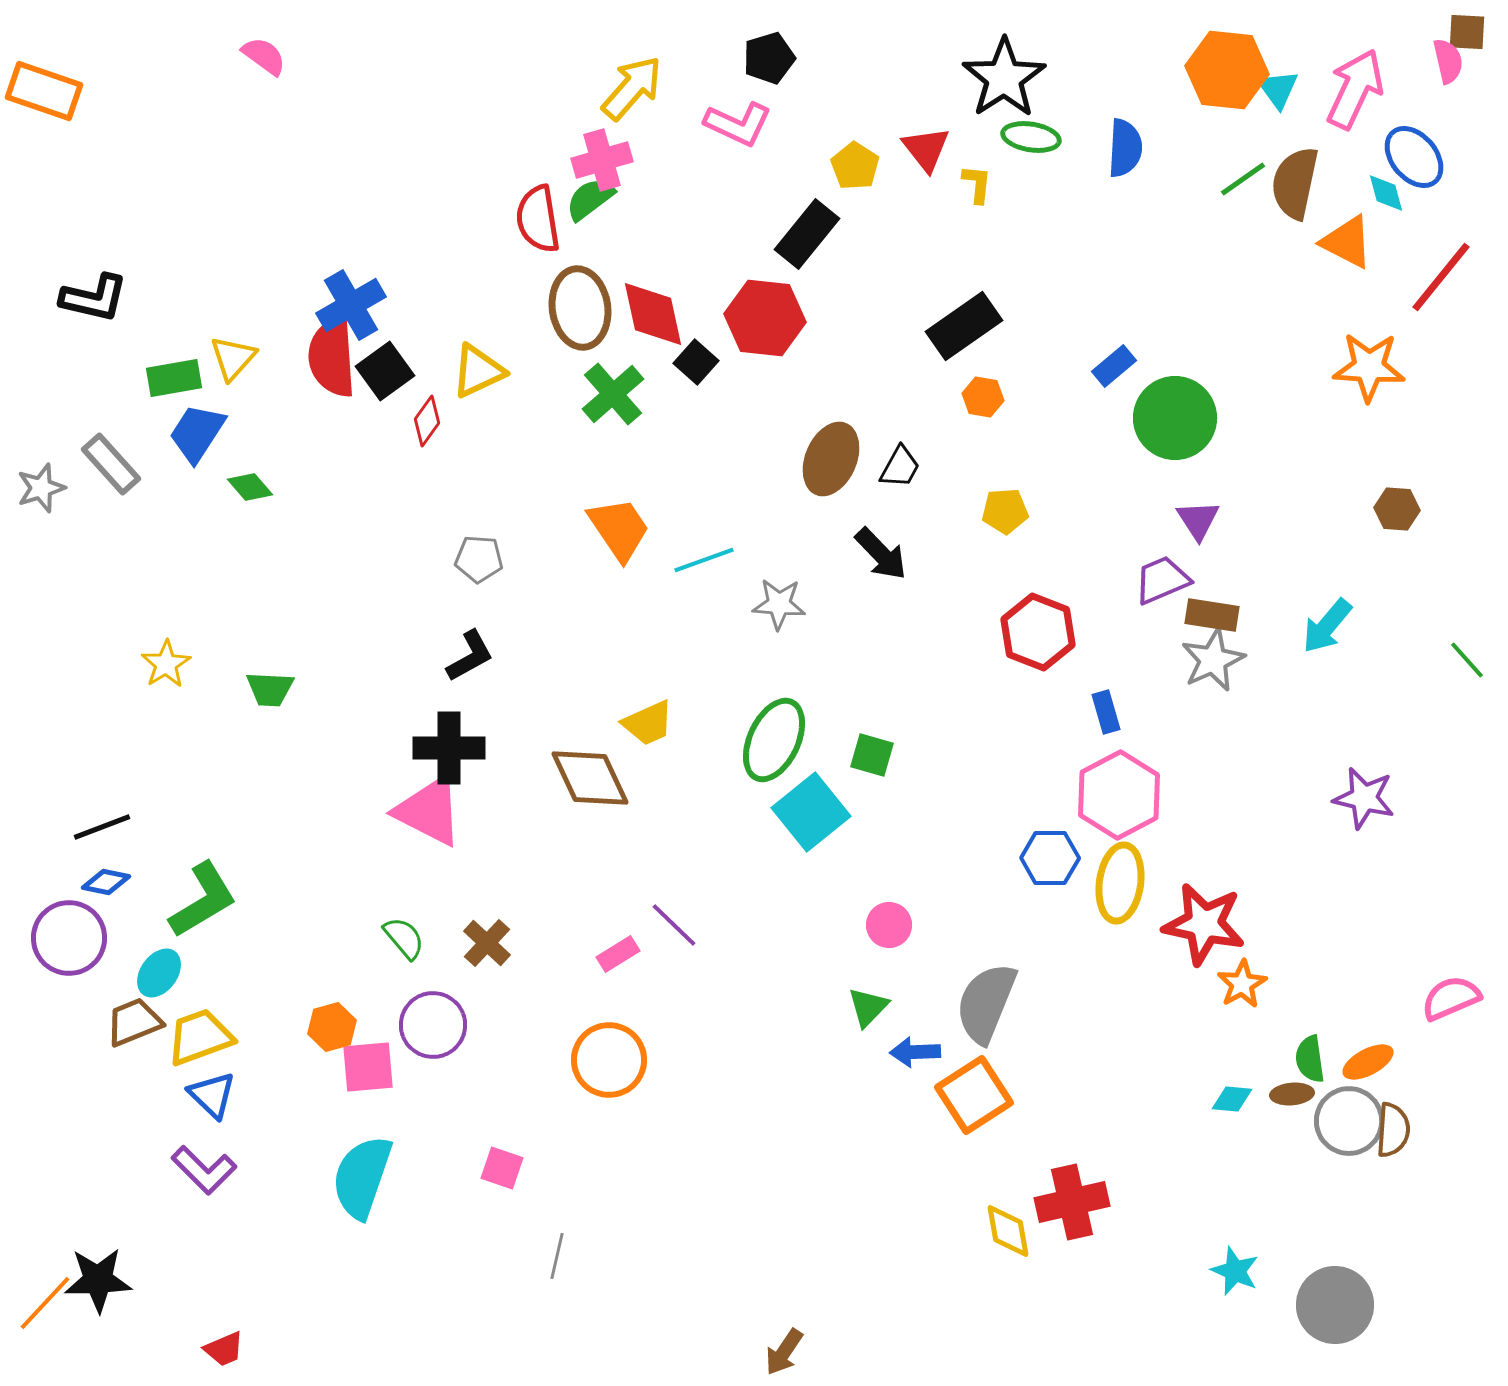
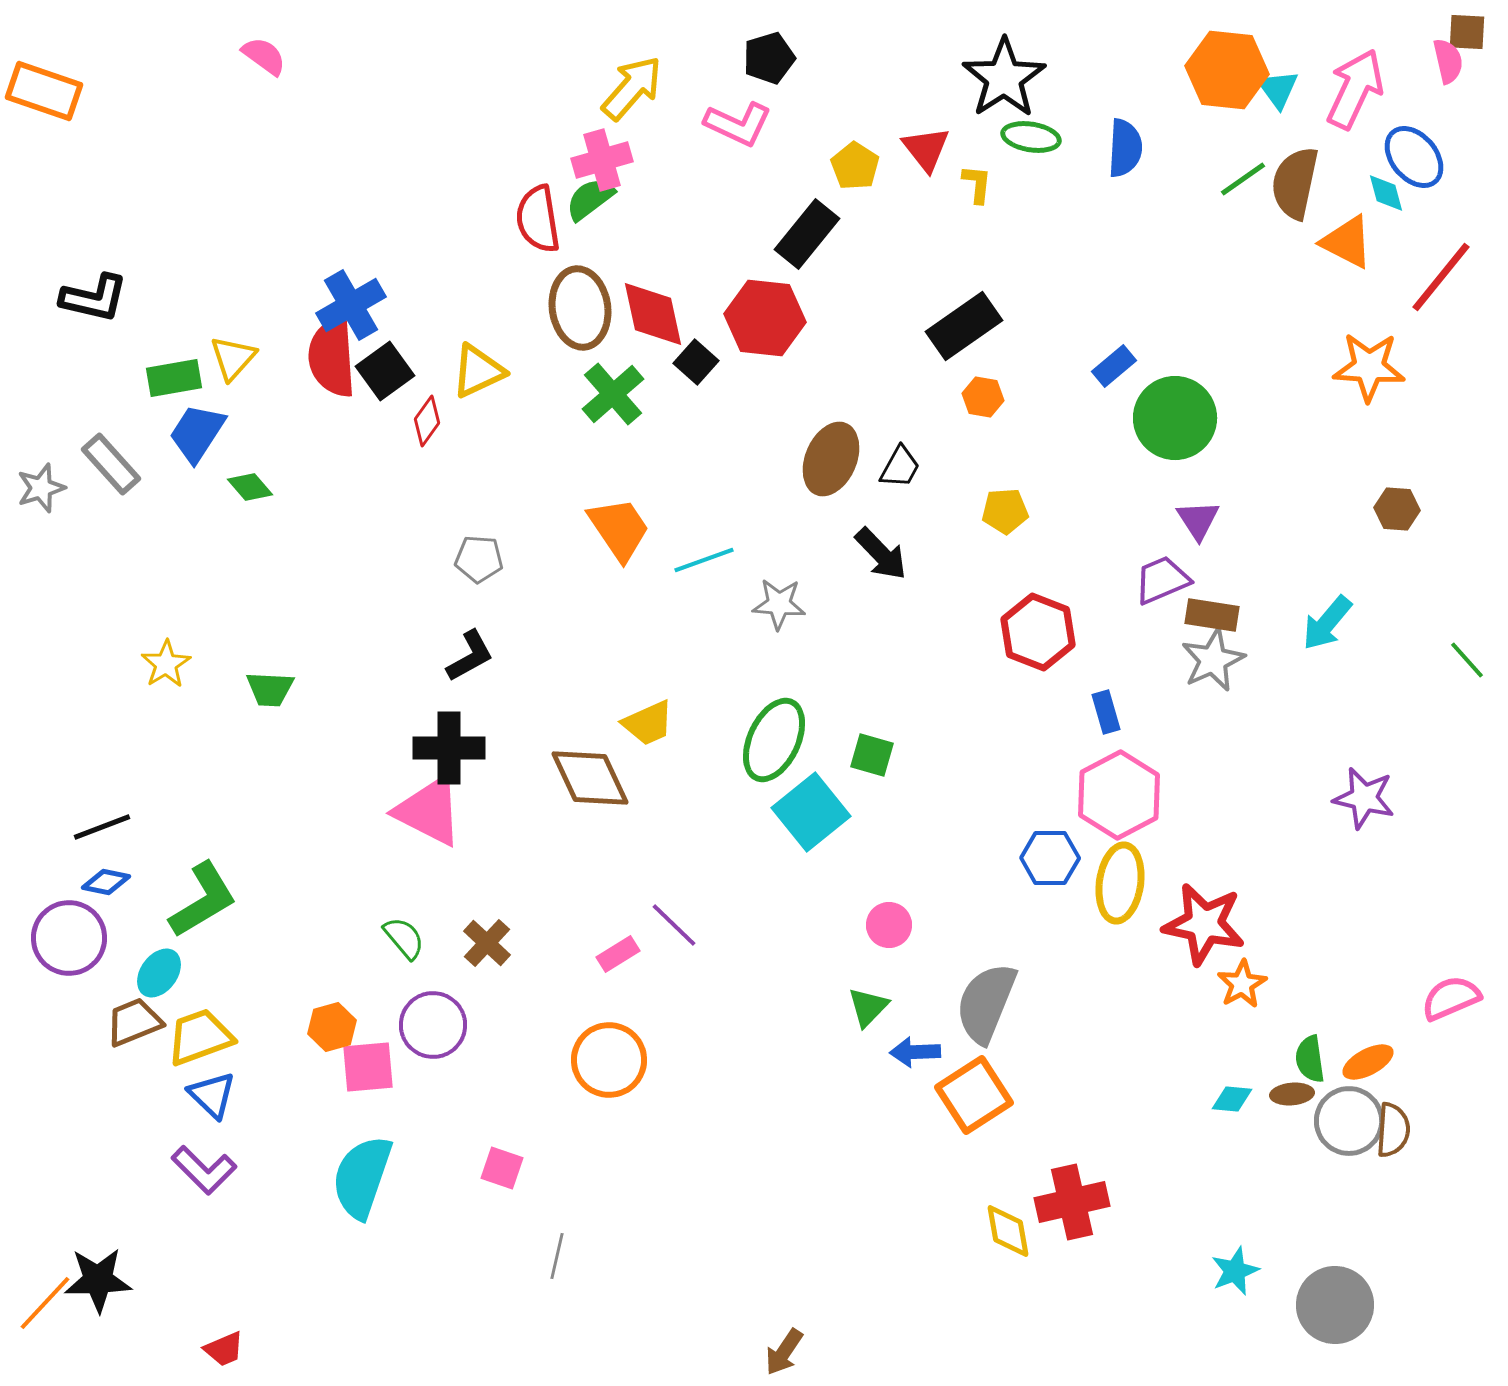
cyan arrow at (1327, 626): moved 3 px up
cyan star at (1235, 1271): rotated 27 degrees clockwise
